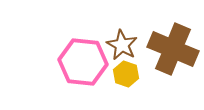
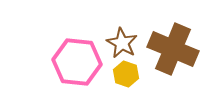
brown star: moved 2 px up
pink hexagon: moved 6 px left
